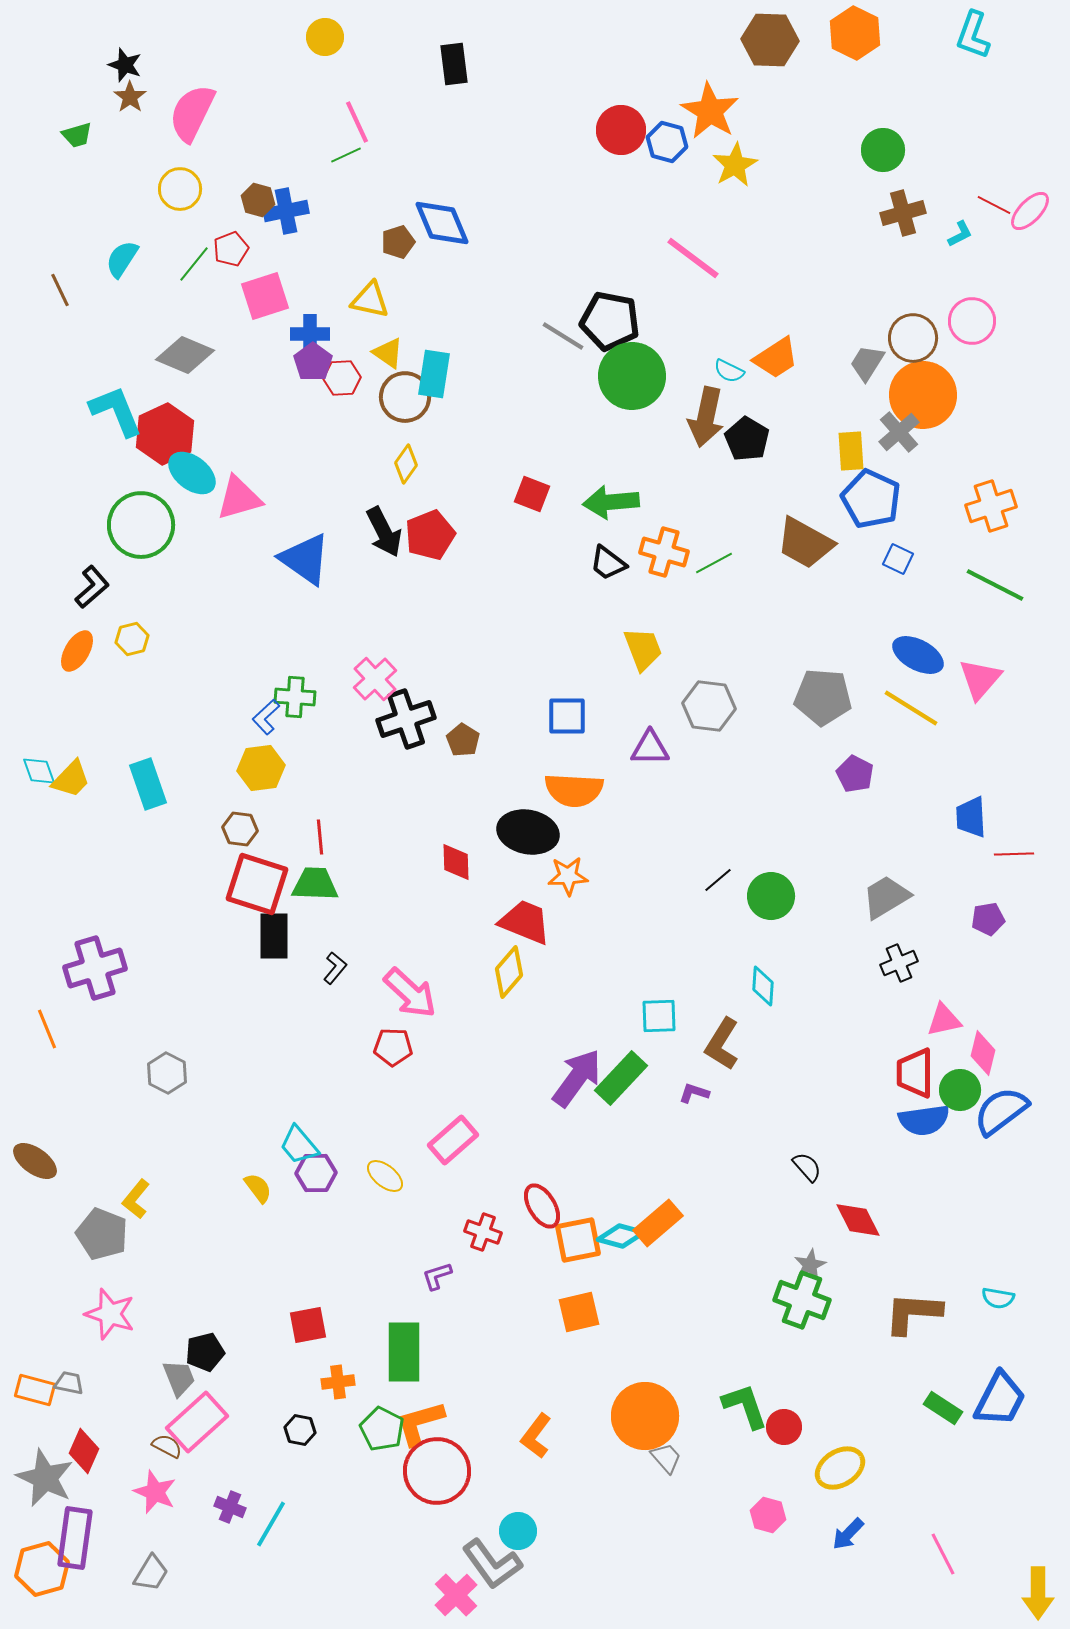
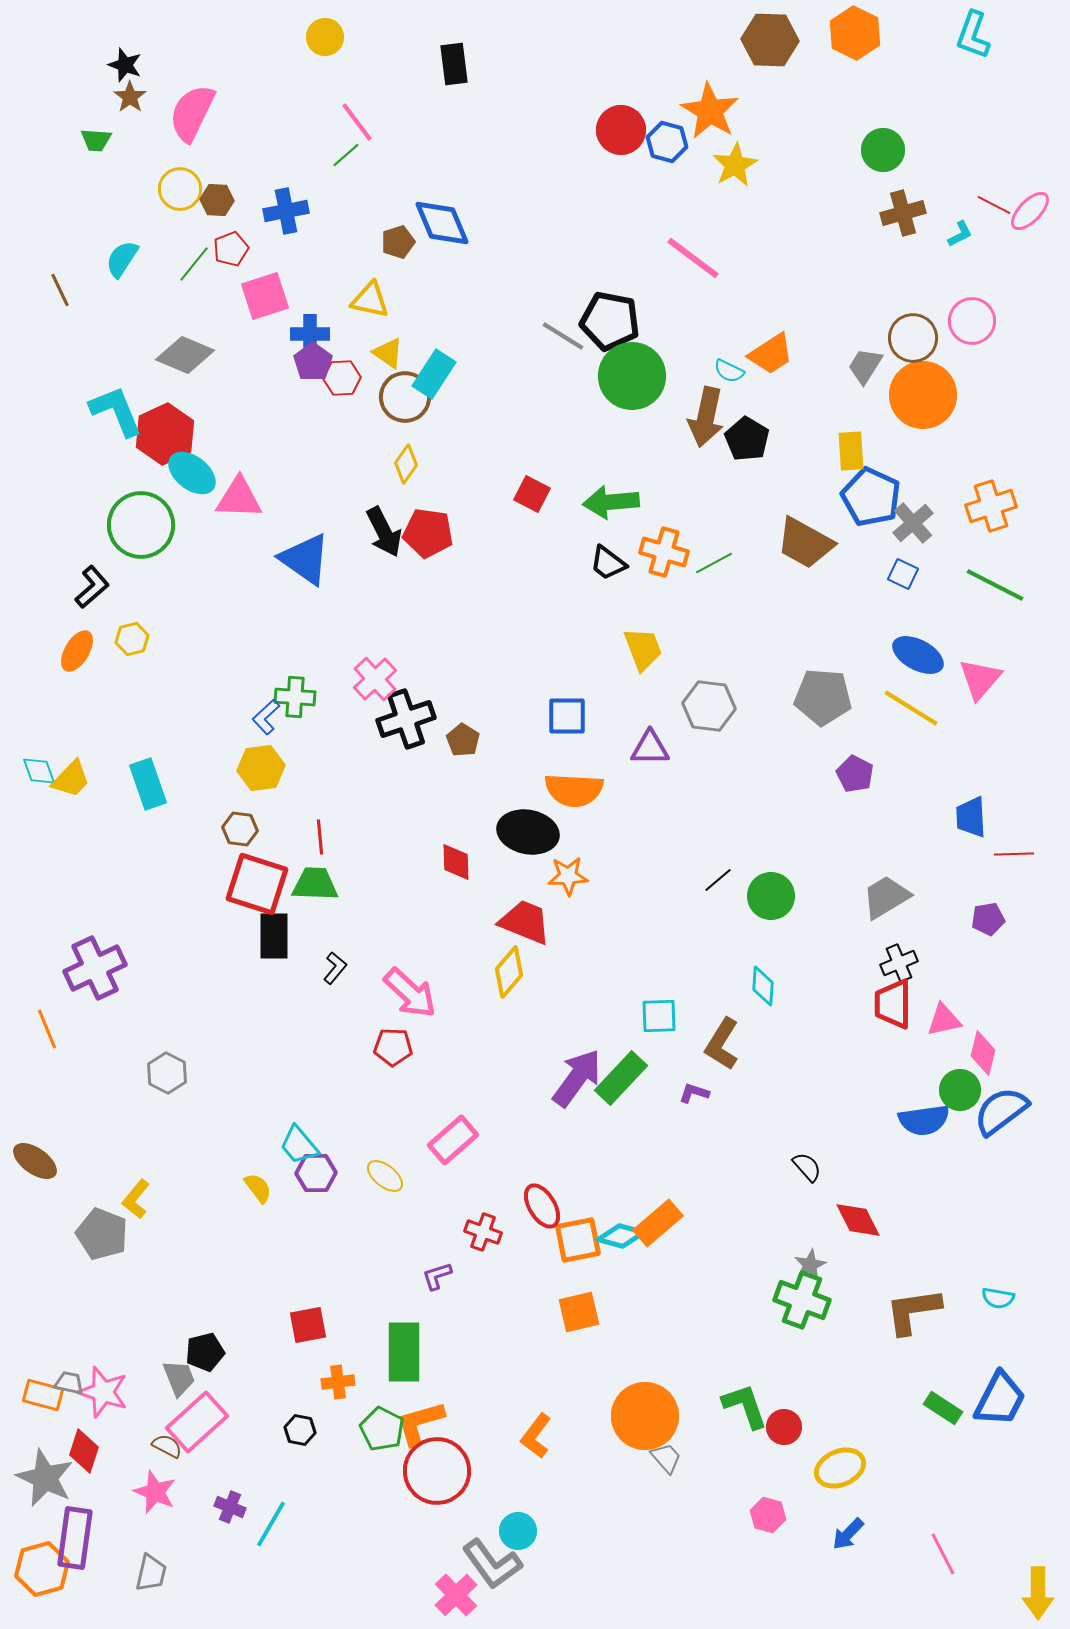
pink line at (357, 122): rotated 12 degrees counterclockwise
green trapezoid at (77, 135): moved 19 px right, 5 px down; rotated 20 degrees clockwise
green line at (346, 155): rotated 16 degrees counterclockwise
brown hexagon at (258, 200): moved 41 px left; rotated 12 degrees counterclockwise
orange trapezoid at (776, 358): moved 5 px left, 4 px up
gray trapezoid at (867, 363): moved 2 px left, 3 px down
cyan rectangle at (434, 374): rotated 24 degrees clockwise
gray cross at (899, 432): moved 14 px right, 91 px down
red square at (532, 494): rotated 6 degrees clockwise
pink triangle at (239, 498): rotated 18 degrees clockwise
blue pentagon at (871, 499): moved 2 px up
red pentagon at (430, 535): moved 2 px left, 2 px up; rotated 30 degrees clockwise
blue square at (898, 559): moved 5 px right, 15 px down
purple cross at (95, 968): rotated 8 degrees counterclockwise
red trapezoid at (915, 1073): moved 22 px left, 69 px up
brown L-shape at (913, 1313): moved 2 px up; rotated 12 degrees counterclockwise
pink star at (110, 1314): moved 7 px left, 78 px down
orange rectangle at (35, 1390): moved 8 px right, 5 px down
red diamond at (84, 1451): rotated 6 degrees counterclockwise
yellow ellipse at (840, 1468): rotated 9 degrees clockwise
gray trapezoid at (151, 1573): rotated 18 degrees counterclockwise
